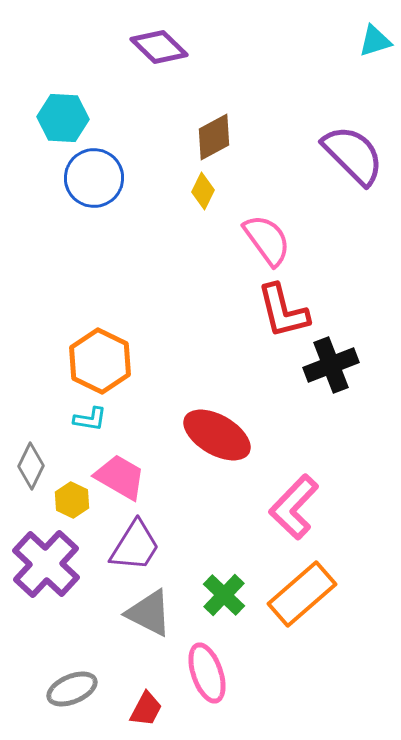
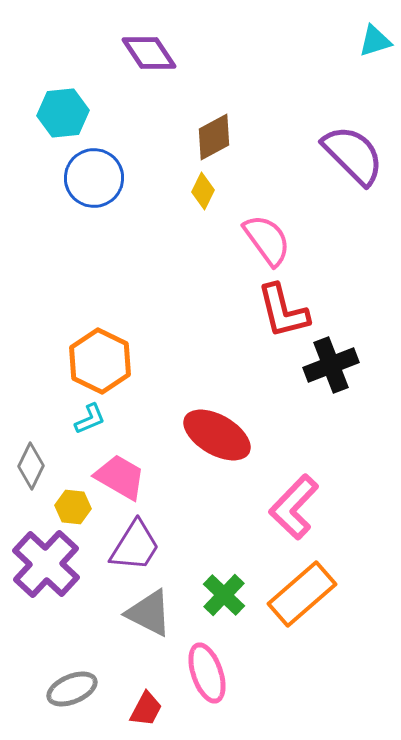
purple diamond: moved 10 px left, 6 px down; rotated 12 degrees clockwise
cyan hexagon: moved 5 px up; rotated 9 degrees counterclockwise
cyan L-shape: rotated 32 degrees counterclockwise
yellow hexagon: moved 1 px right, 7 px down; rotated 20 degrees counterclockwise
